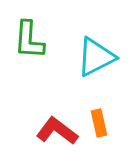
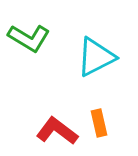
green L-shape: moved 2 px up; rotated 63 degrees counterclockwise
